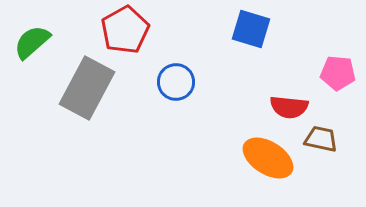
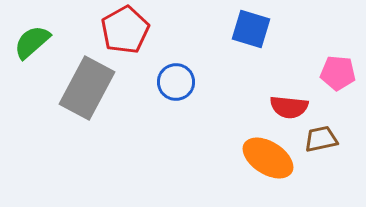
brown trapezoid: rotated 24 degrees counterclockwise
